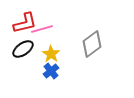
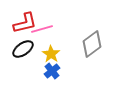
blue cross: moved 1 px right
